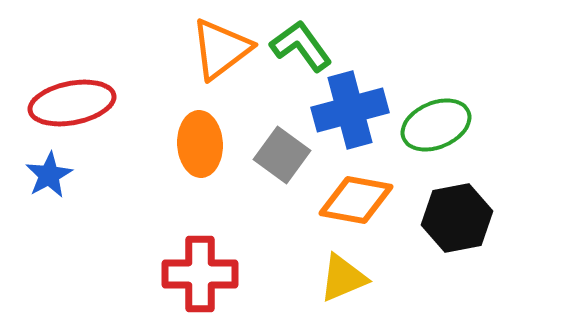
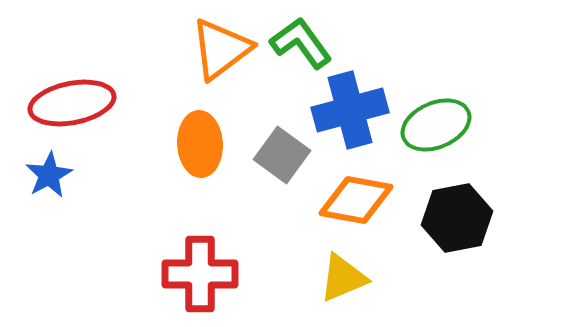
green L-shape: moved 3 px up
